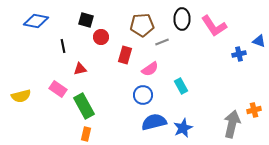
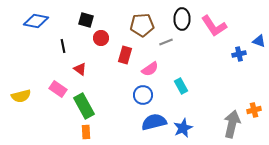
red circle: moved 1 px down
gray line: moved 4 px right
red triangle: rotated 48 degrees clockwise
orange rectangle: moved 2 px up; rotated 16 degrees counterclockwise
